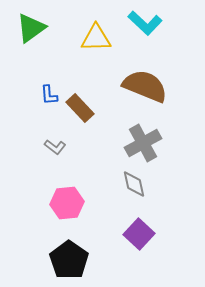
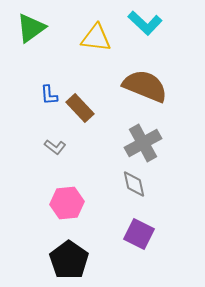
yellow triangle: rotated 8 degrees clockwise
purple square: rotated 16 degrees counterclockwise
